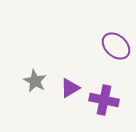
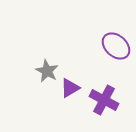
gray star: moved 12 px right, 10 px up
purple cross: rotated 16 degrees clockwise
